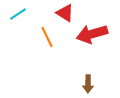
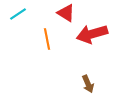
red triangle: moved 1 px right
orange line: moved 2 px down; rotated 15 degrees clockwise
brown arrow: rotated 24 degrees counterclockwise
